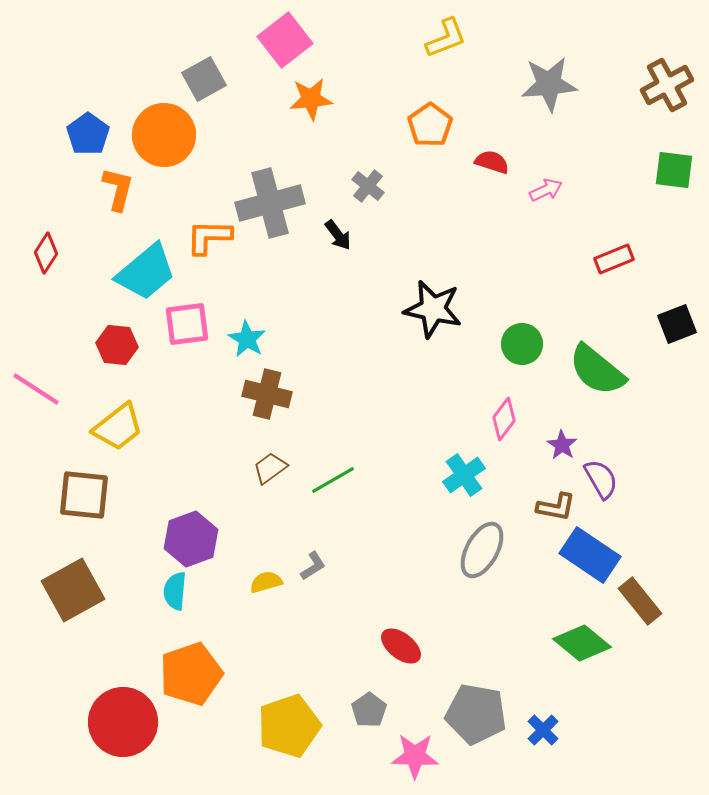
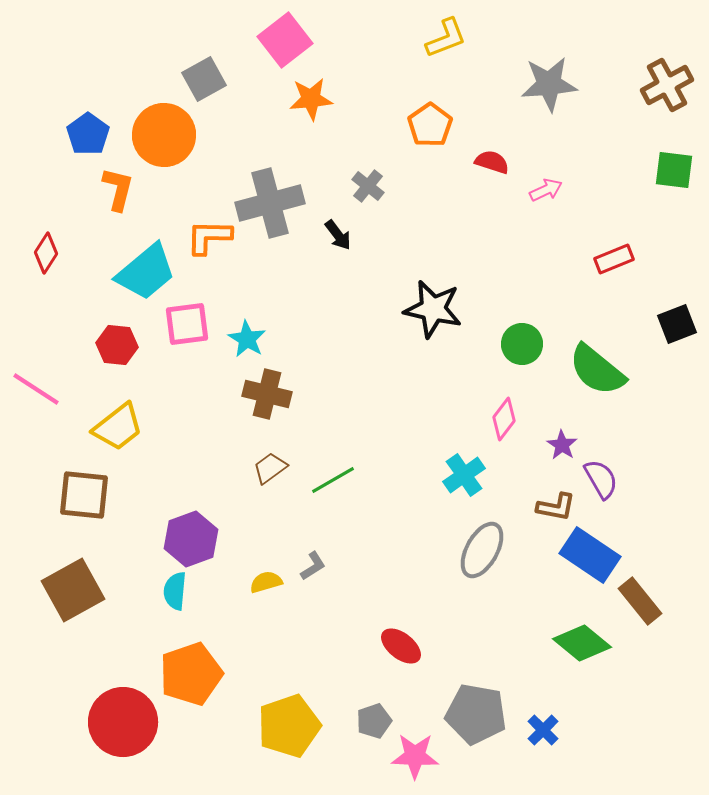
gray pentagon at (369, 710): moved 5 px right, 11 px down; rotated 16 degrees clockwise
